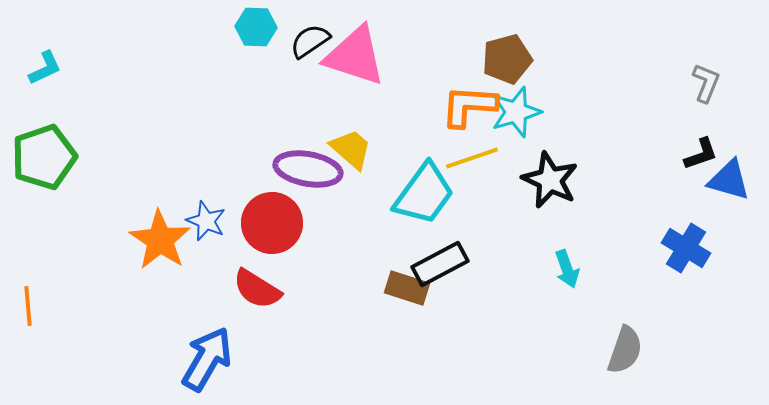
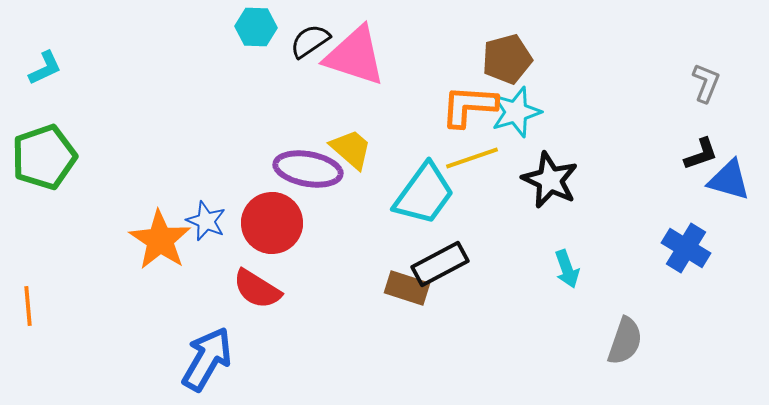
gray semicircle: moved 9 px up
